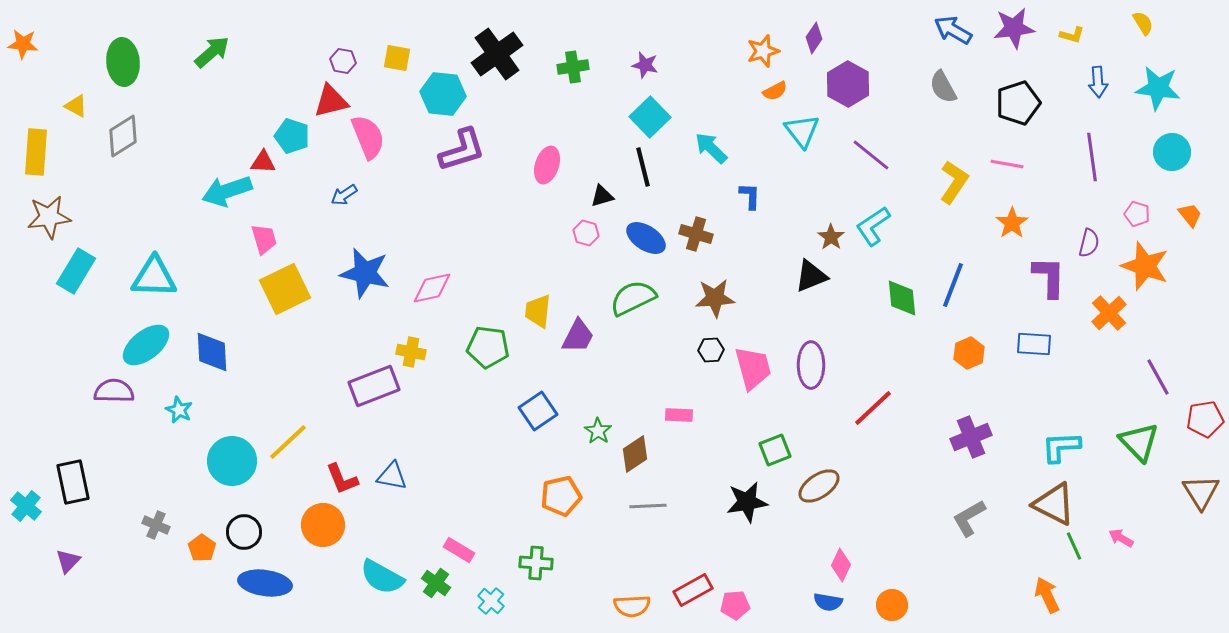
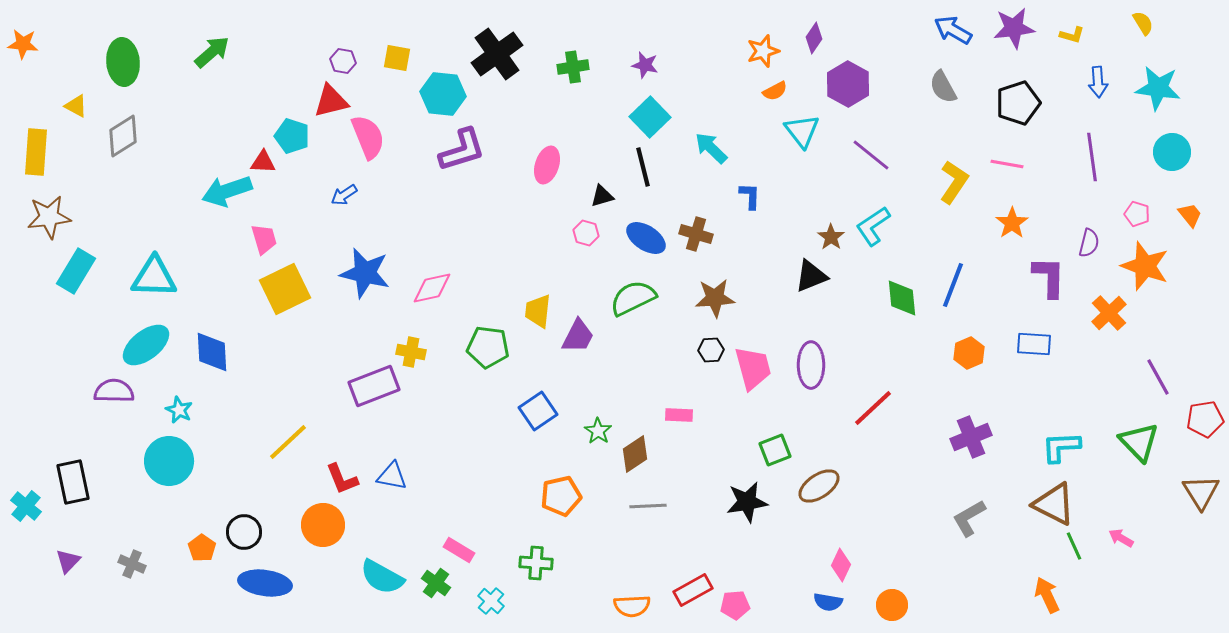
cyan circle at (232, 461): moved 63 px left
gray cross at (156, 525): moved 24 px left, 39 px down
